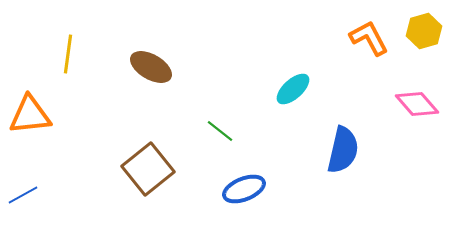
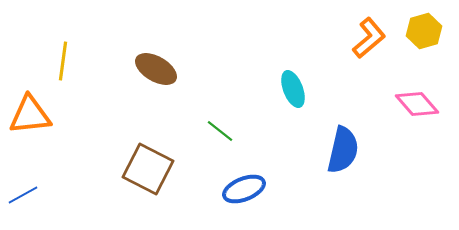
orange L-shape: rotated 78 degrees clockwise
yellow line: moved 5 px left, 7 px down
brown ellipse: moved 5 px right, 2 px down
cyan ellipse: rotated 69 degrees counterclockwise
brown square: rotated 24 degrees counterclockwise
